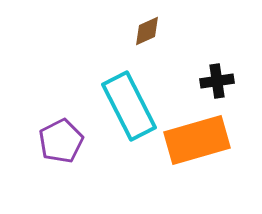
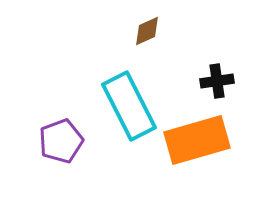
purple pentagon: rotated 6 degrees clockwise
